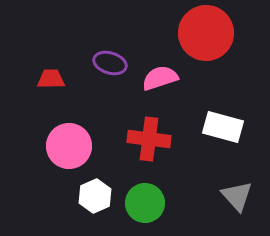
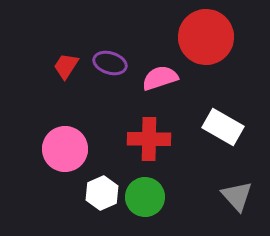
red circle: moved 4 px down
red trapezoid: moved 15 px right, 13 px up; rotated 56 degrees counterclockwise
white rectangle: rotated 15 degrees clockwise
red cross: rotated 6 degrees counterclockwise
pink circle: moved 4 px left, 3 px down
white hexagon: moved 7 px right, 3 px up
green circle: moved 6 px up
